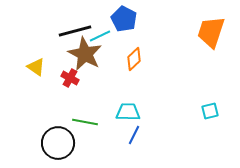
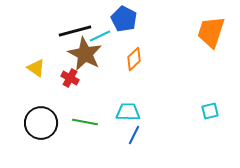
yellow triangle: moved 1 px down
black circle: moved 17 px left, 20 px up
